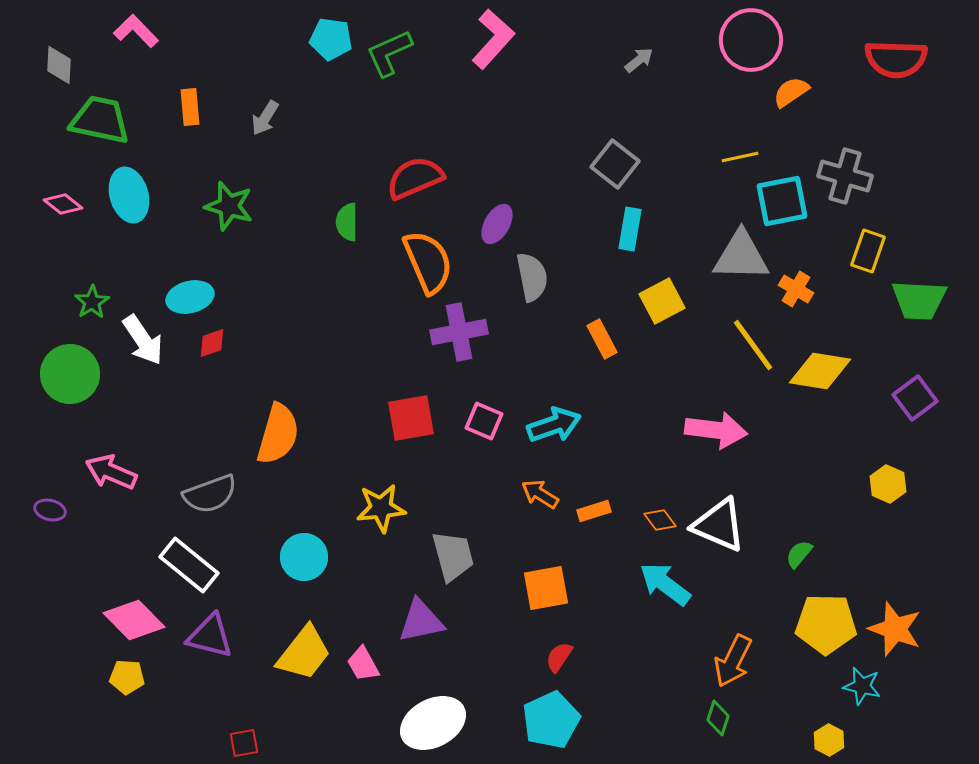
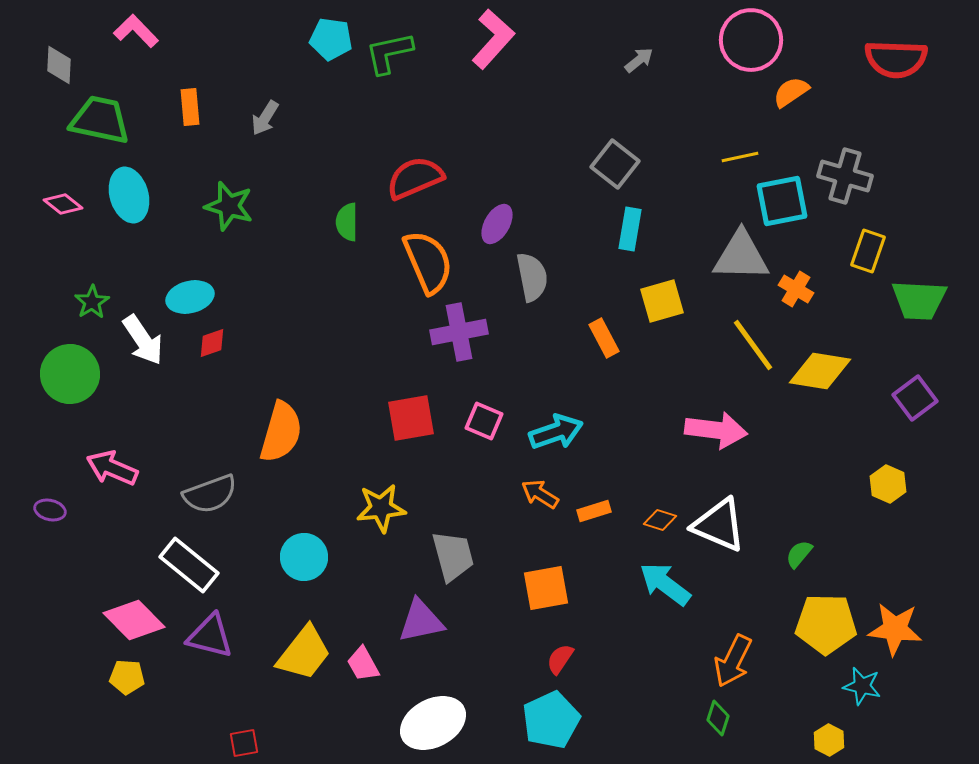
green L-shape at (389, 53): rotated 12 degrees clockwise
yellow square at (662, 301): rotated 12 degrees clockwise
orange rectangle at (602, 339): moved 2 px right, 1 px up
cyan arrow at (554, 425): moved 2 px right, 7 px down
orange semicircle at (278, 434): moved 3 px right, 2 px up
pink arrow at (111, 472): moved 1 px right, 4 px up
orange diamond at (660, 520): rotated 36 degrees counterclockwise
orange star at (895, 629): rotated 14 degrees counterclockwise
red semicircle at (559, 657): moved 1 px right, 2 px down
